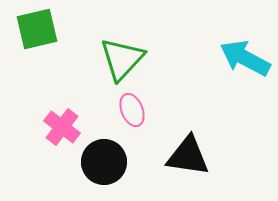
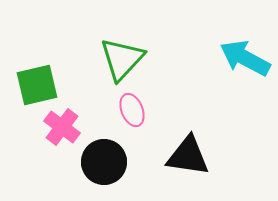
green square: moved 56 px down
